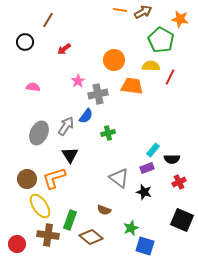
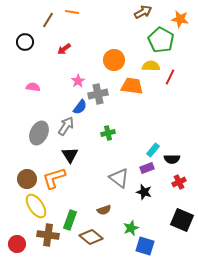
orange line: moved 48 px left, 2 px down
blue semicircle: moved 6 px left, 9 px up
yellow ellipse: moved 4 px left
brown semicircle: rotated 40 degrees counterclockwise
